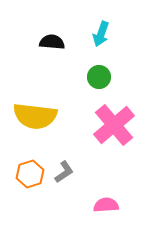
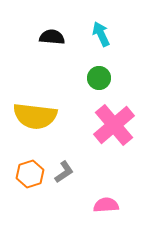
cyan arrow: rotated 135 degrees clockwise
black semicircle: moved 5 px up
green circle: moved 1 px down
